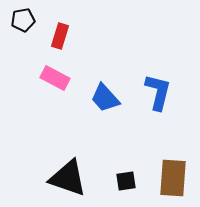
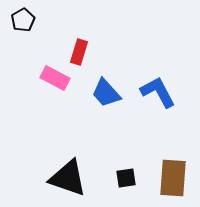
black pentagon: rotated 20 degrees counterclockwise
red rectangle: moved 19 px right, 16 px down
blue L-shape: rotated 42 degrees counterclockwise
blue trapezoid: moved 1 px right, 5 px up
black square: moved 3 px up
